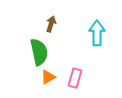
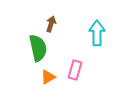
green semicircle: moved 1 px left, 4 px up
pink rectangle: moved 8 px up
